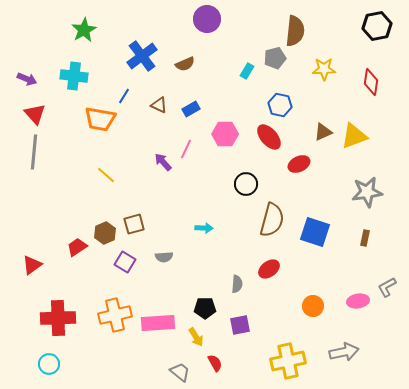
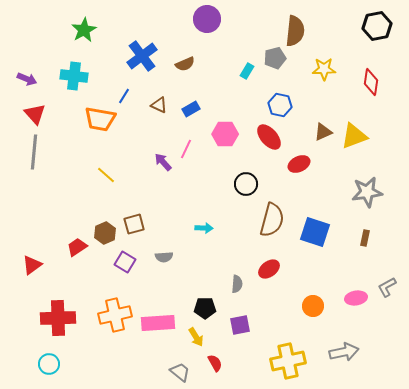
pink ellipse at (358, 301): moved 2 px left, 3 px up
